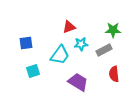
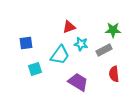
cyan star: rotated 16 degrees clockwise
cyan square: moved 2 px right, 2 px up
